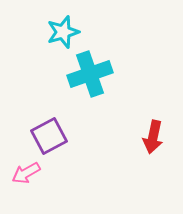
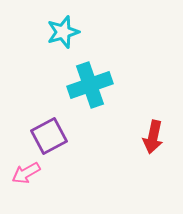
cyan cross: moved 11 px down
